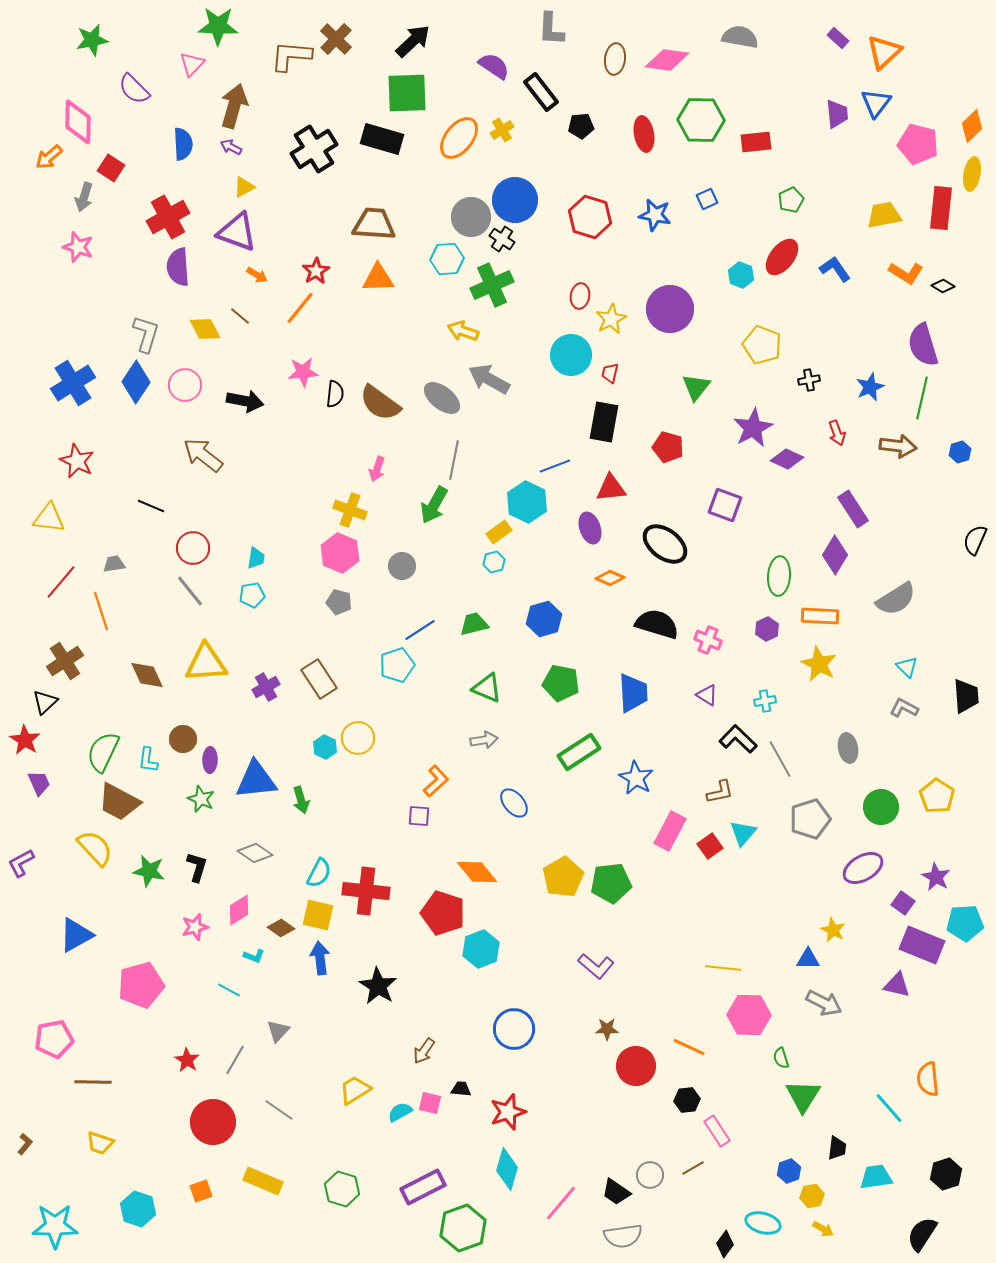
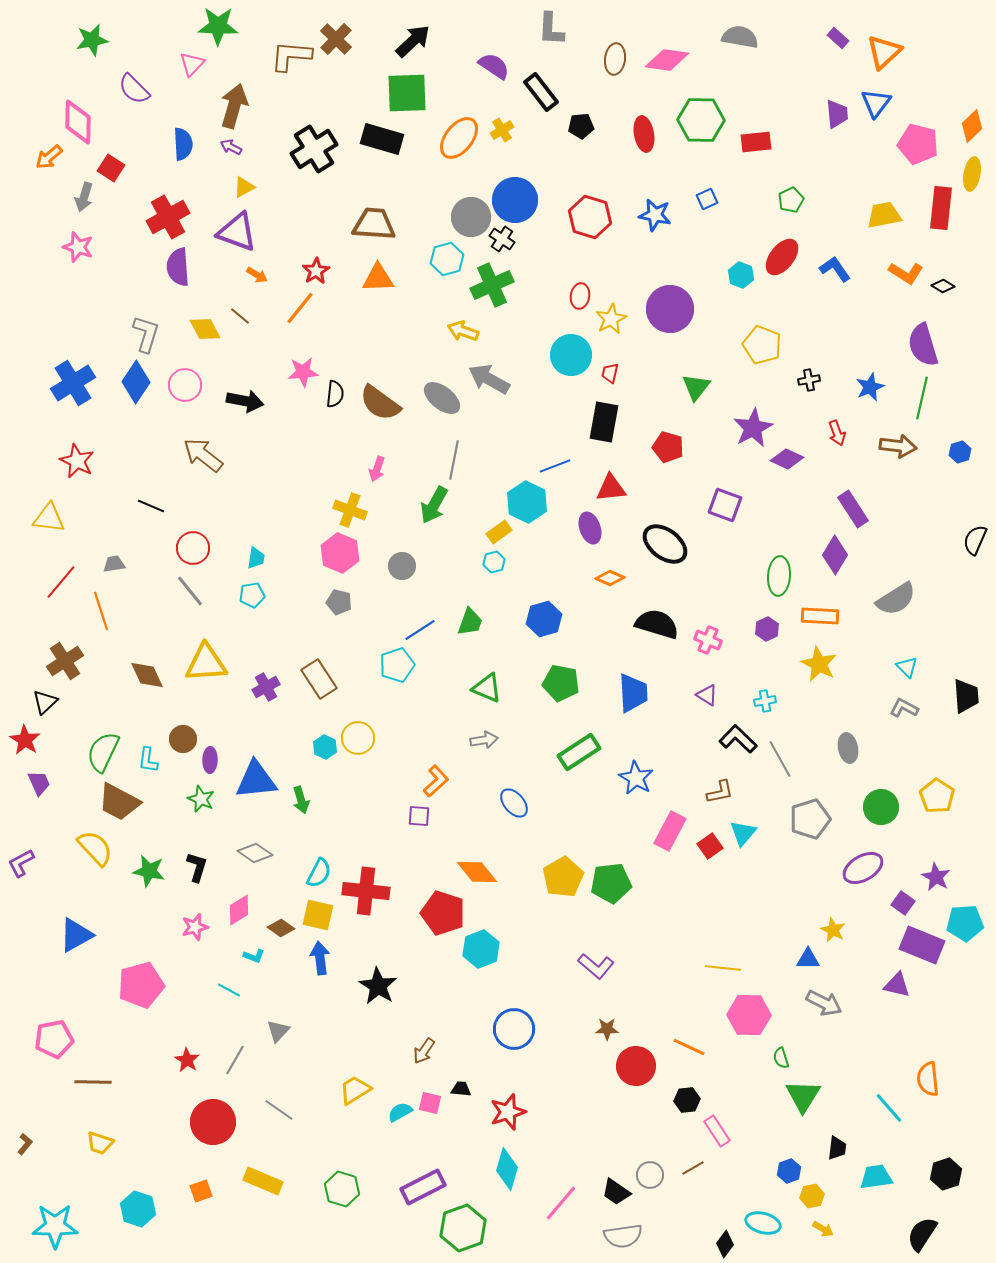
cyan hexagon at (447, 259): rotated 12 degrees counterclockwise
green trapezoid at (474, 624): moved 4 px left, 2 px up; rotated 124 degrees clockwise
